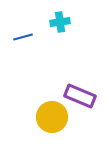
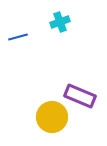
cyan cross: rotated 12 degrees counterclockwise
blue line: moved 5 px left
